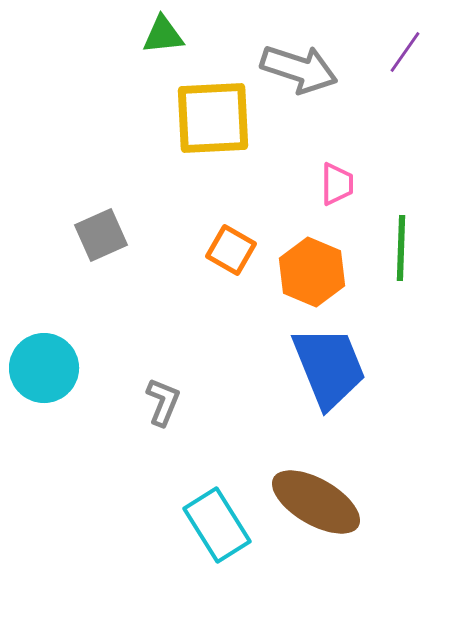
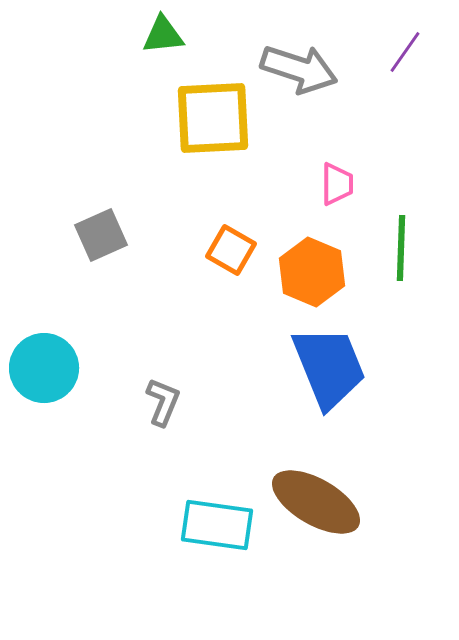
cyan rectangle: rotated 50 degrees counterclockwise
